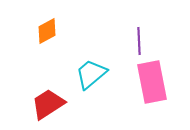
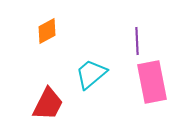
purple line: moved 2 px left
red trapezoid: rotated 150 degrees clockwise
